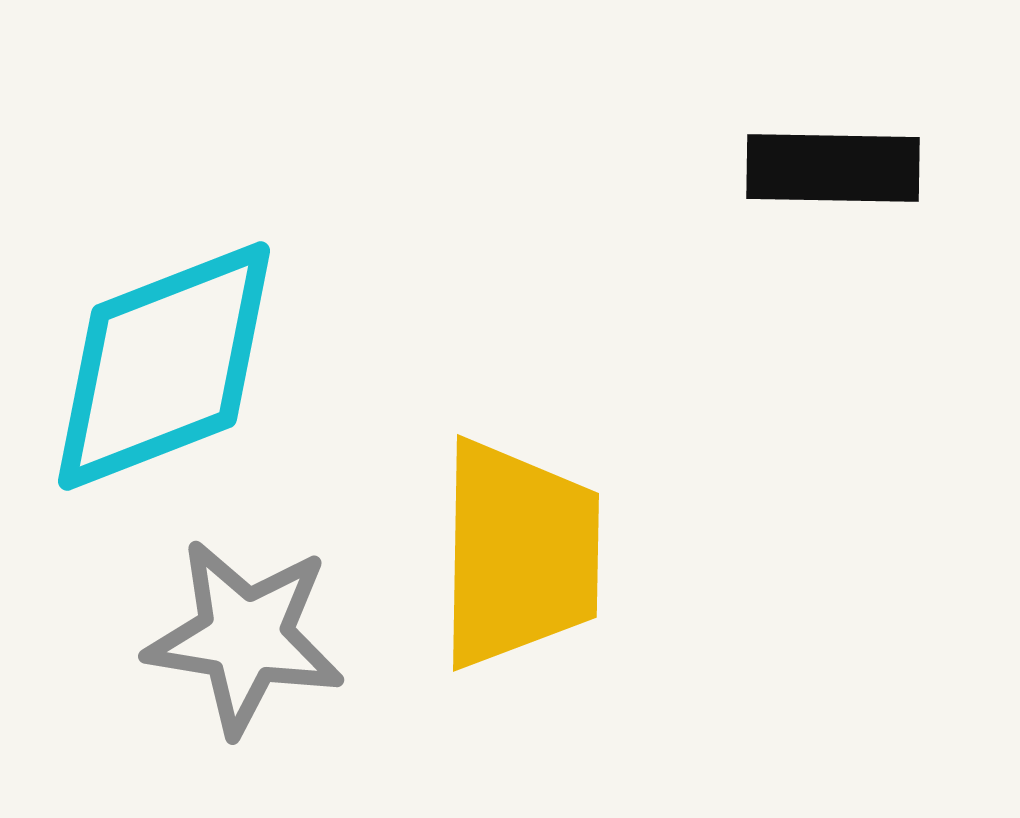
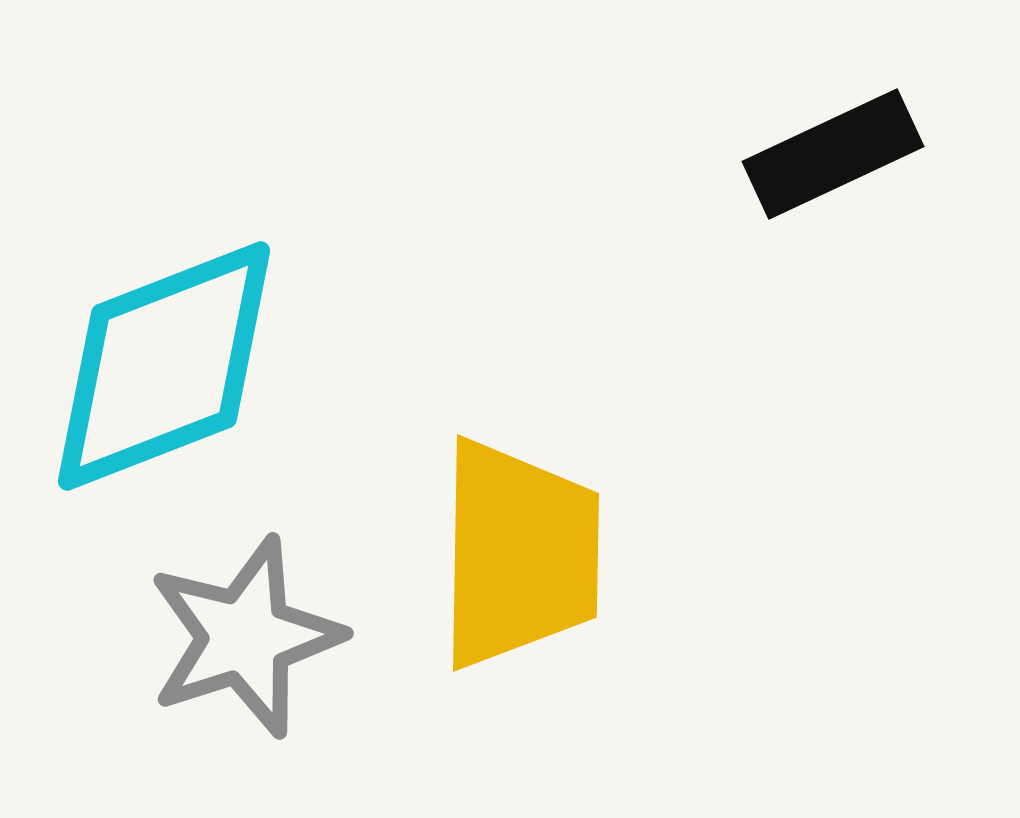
black rectangle: moved 14 px up; rotated 26 degrees counterclockwise
gray star: rotated 27 degrees counterclockwise
